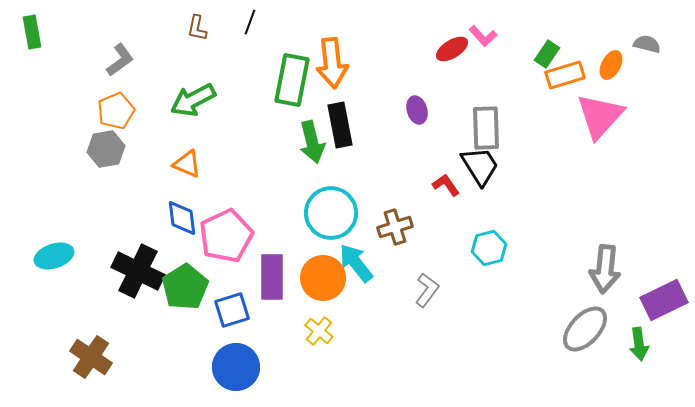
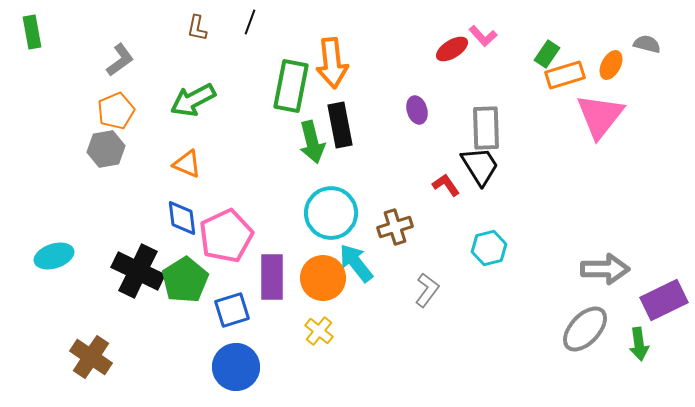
green rectangle at (292, 80): moved 1 px left, 6 px down
pink triangle at (600, 116): rotated 4 degrees counterclockwise
gray arrow at (605, 269): rotated 96 degrees counterclockwise
green pentagon at (185, 287): moved 7 px up
